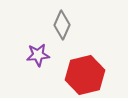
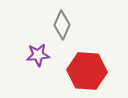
red hexagon: moved 2 px right, 4 px up; rotated 18 degrees clockwise
